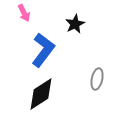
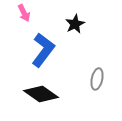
black diamond: rotated 68 degrees clockwise
